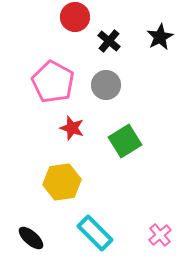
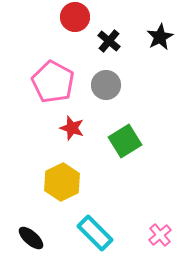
yellow hexagon: rotated 18 degrees counterclockwise
